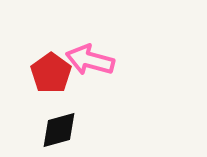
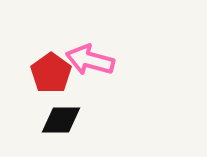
black diamond: moved 2 px right, 10 px up; rotated 15 degrees clockwise
